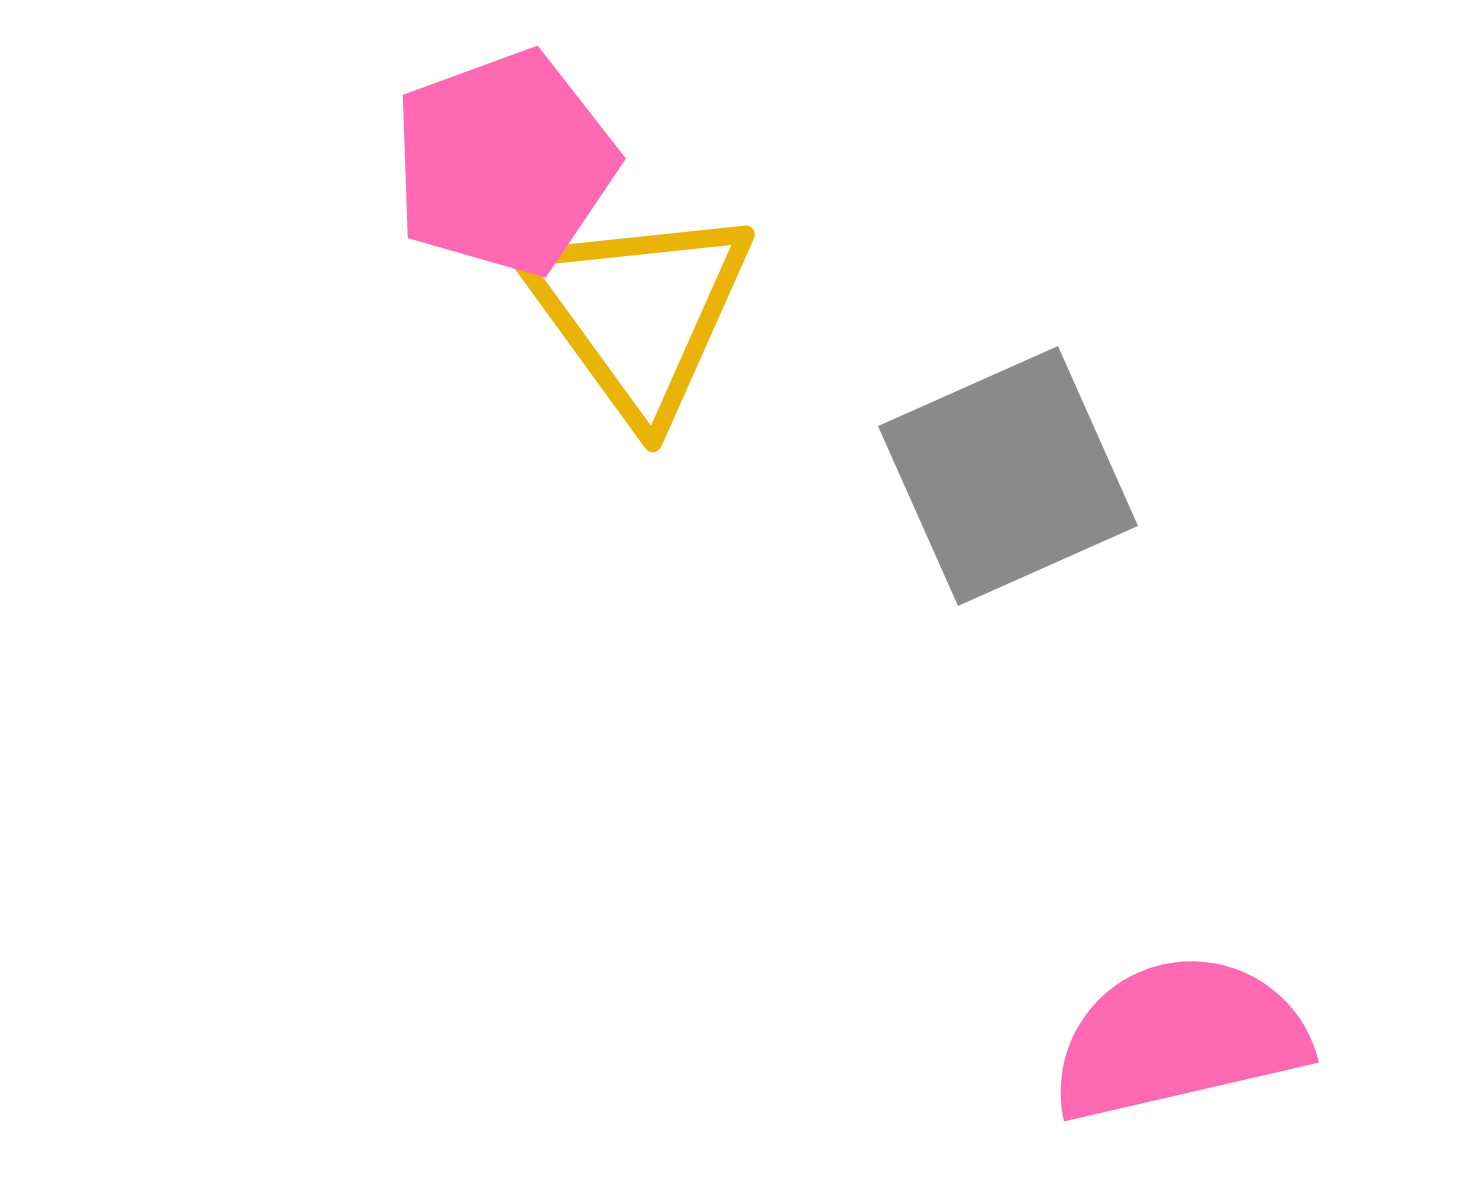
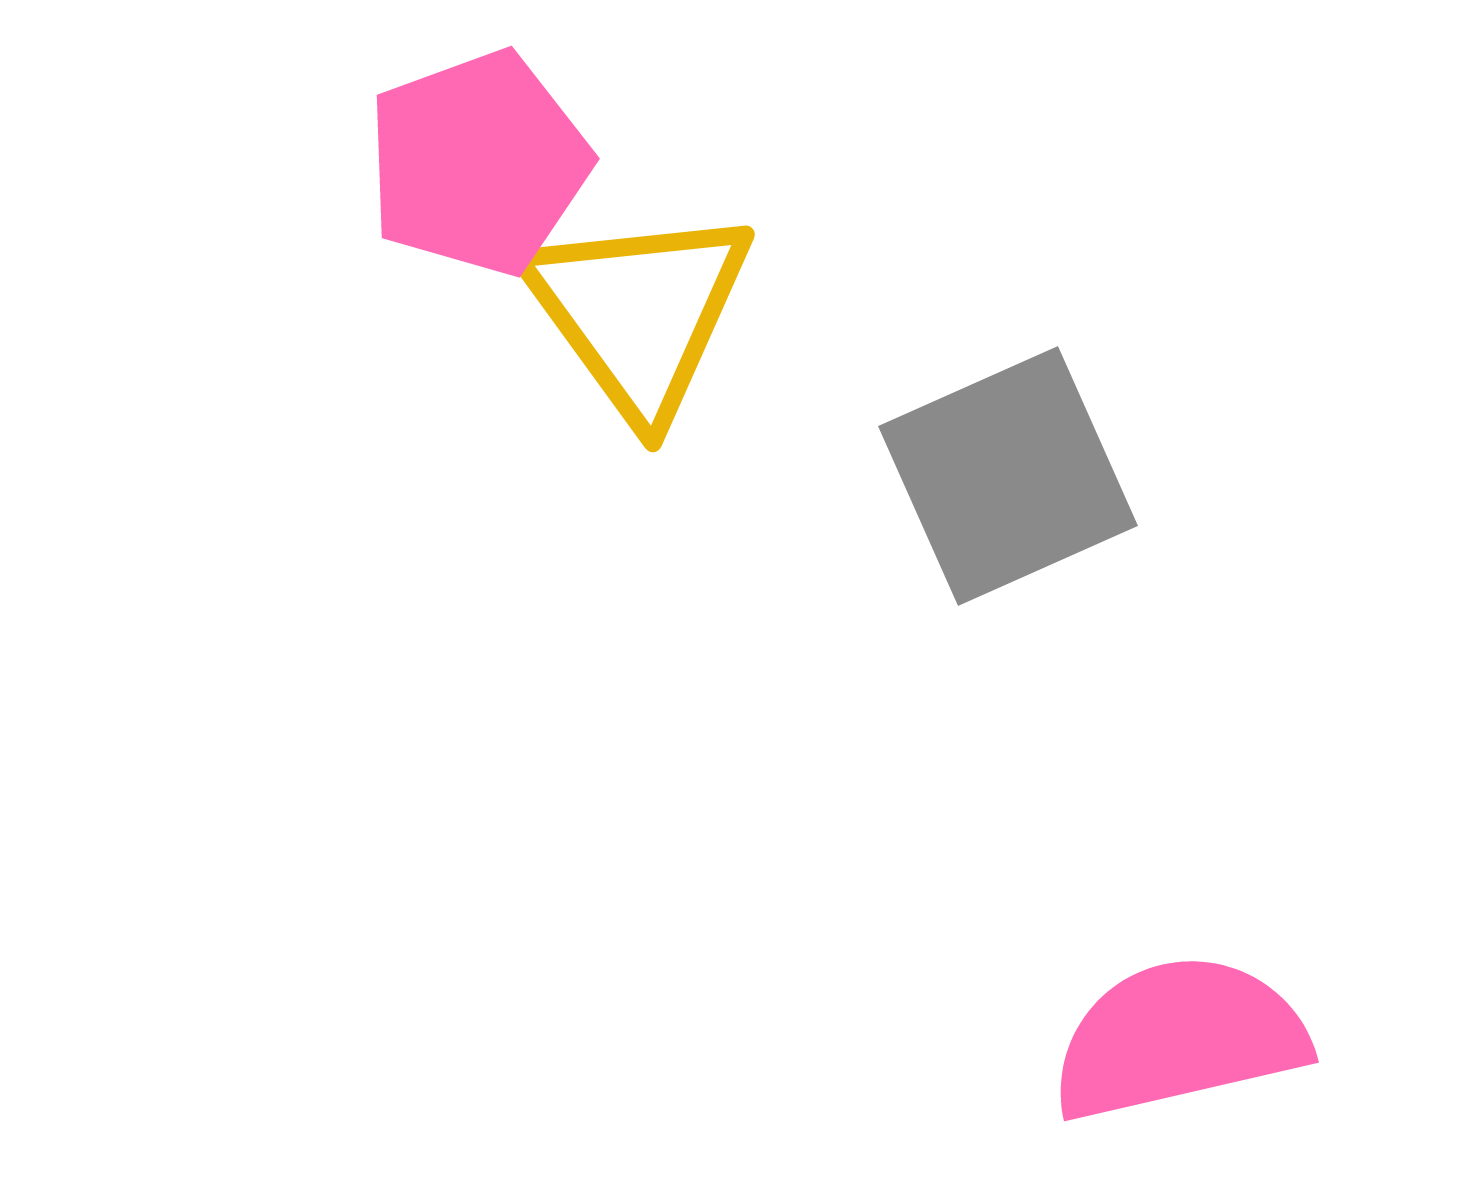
pink pentagon: moved 26 px left
